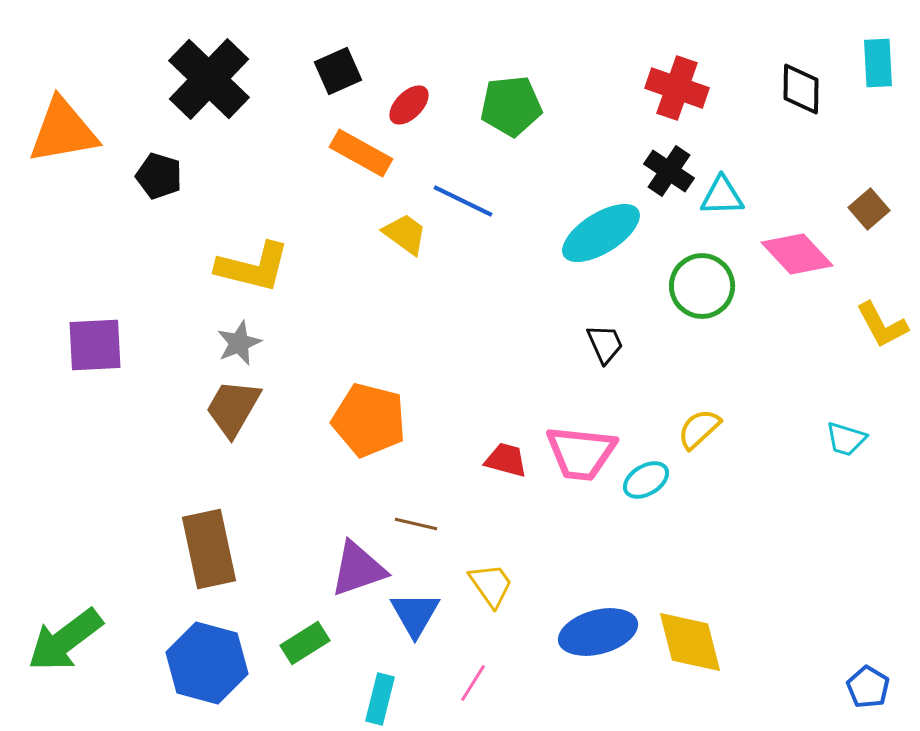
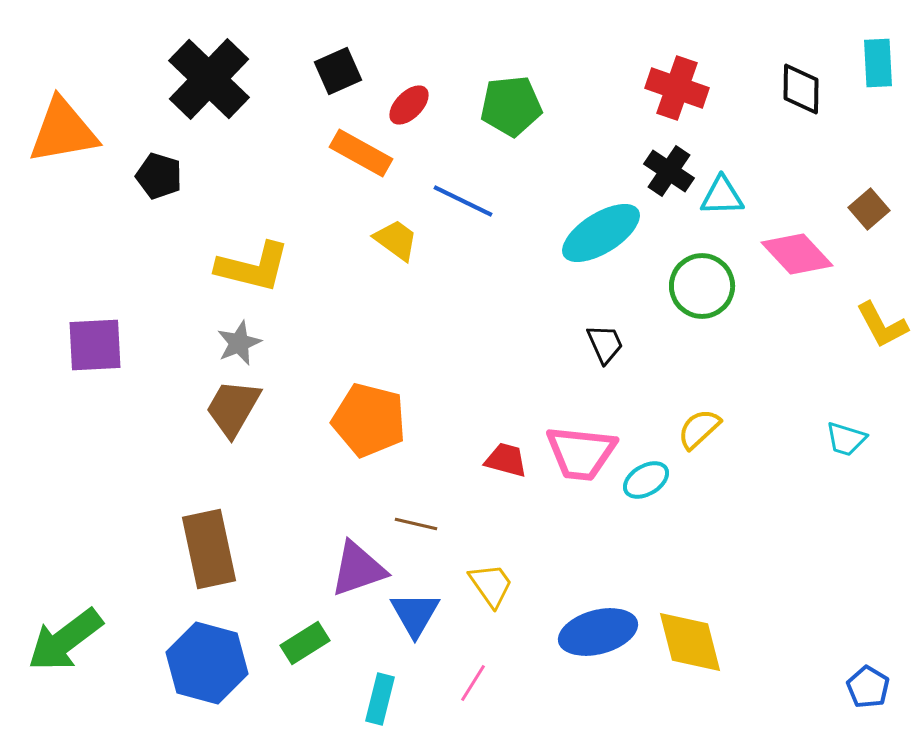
yellow trapezoid at (405, 234): moved 9 px left, 6 px down
